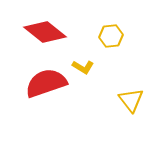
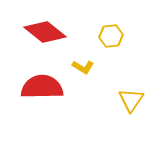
red semicircle: moved 4 px left, 4 px down; rotated 18 degrees clockwise
yellow triangle: rotated 12 degrees clockwise
